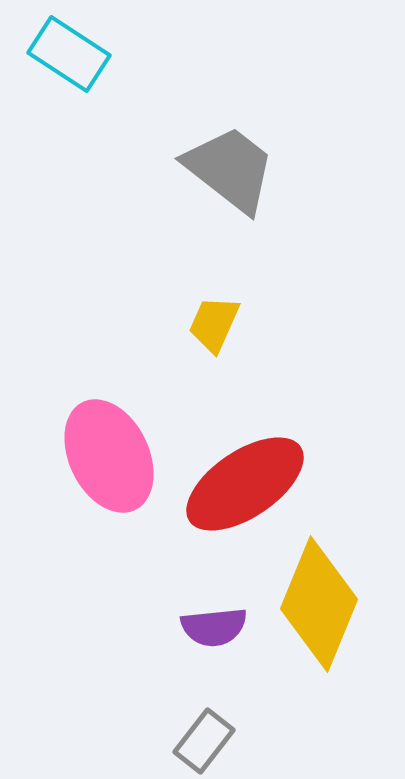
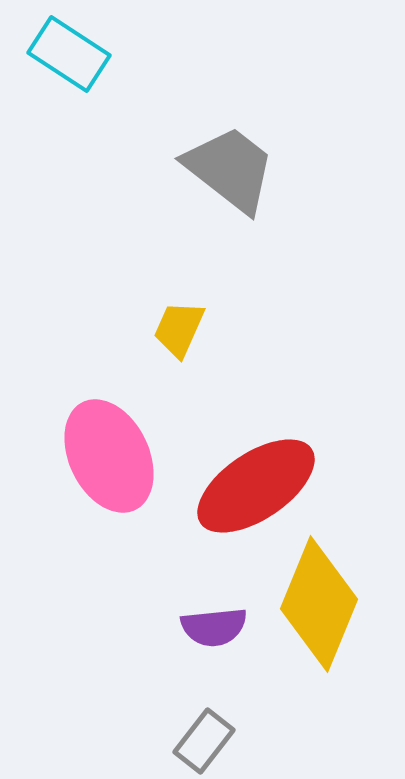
yellow trapezoid: moved 35 px left, 5 px down
red ellipse: moved 11 px right, 2 px down
